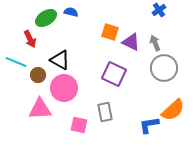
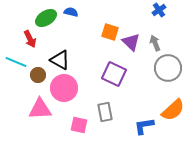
purple triangle: rotated 18 degrees clockwise
gray circle: moved 4 px right
blue L-shape: moved 5 px left, 1 px down
